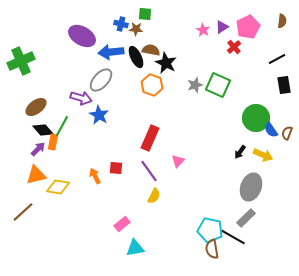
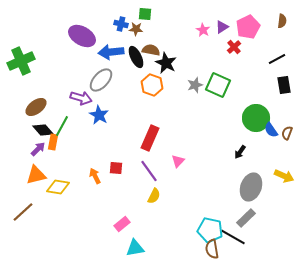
yellow arrow at (263, 155): moved 21 px right, 21 px down
